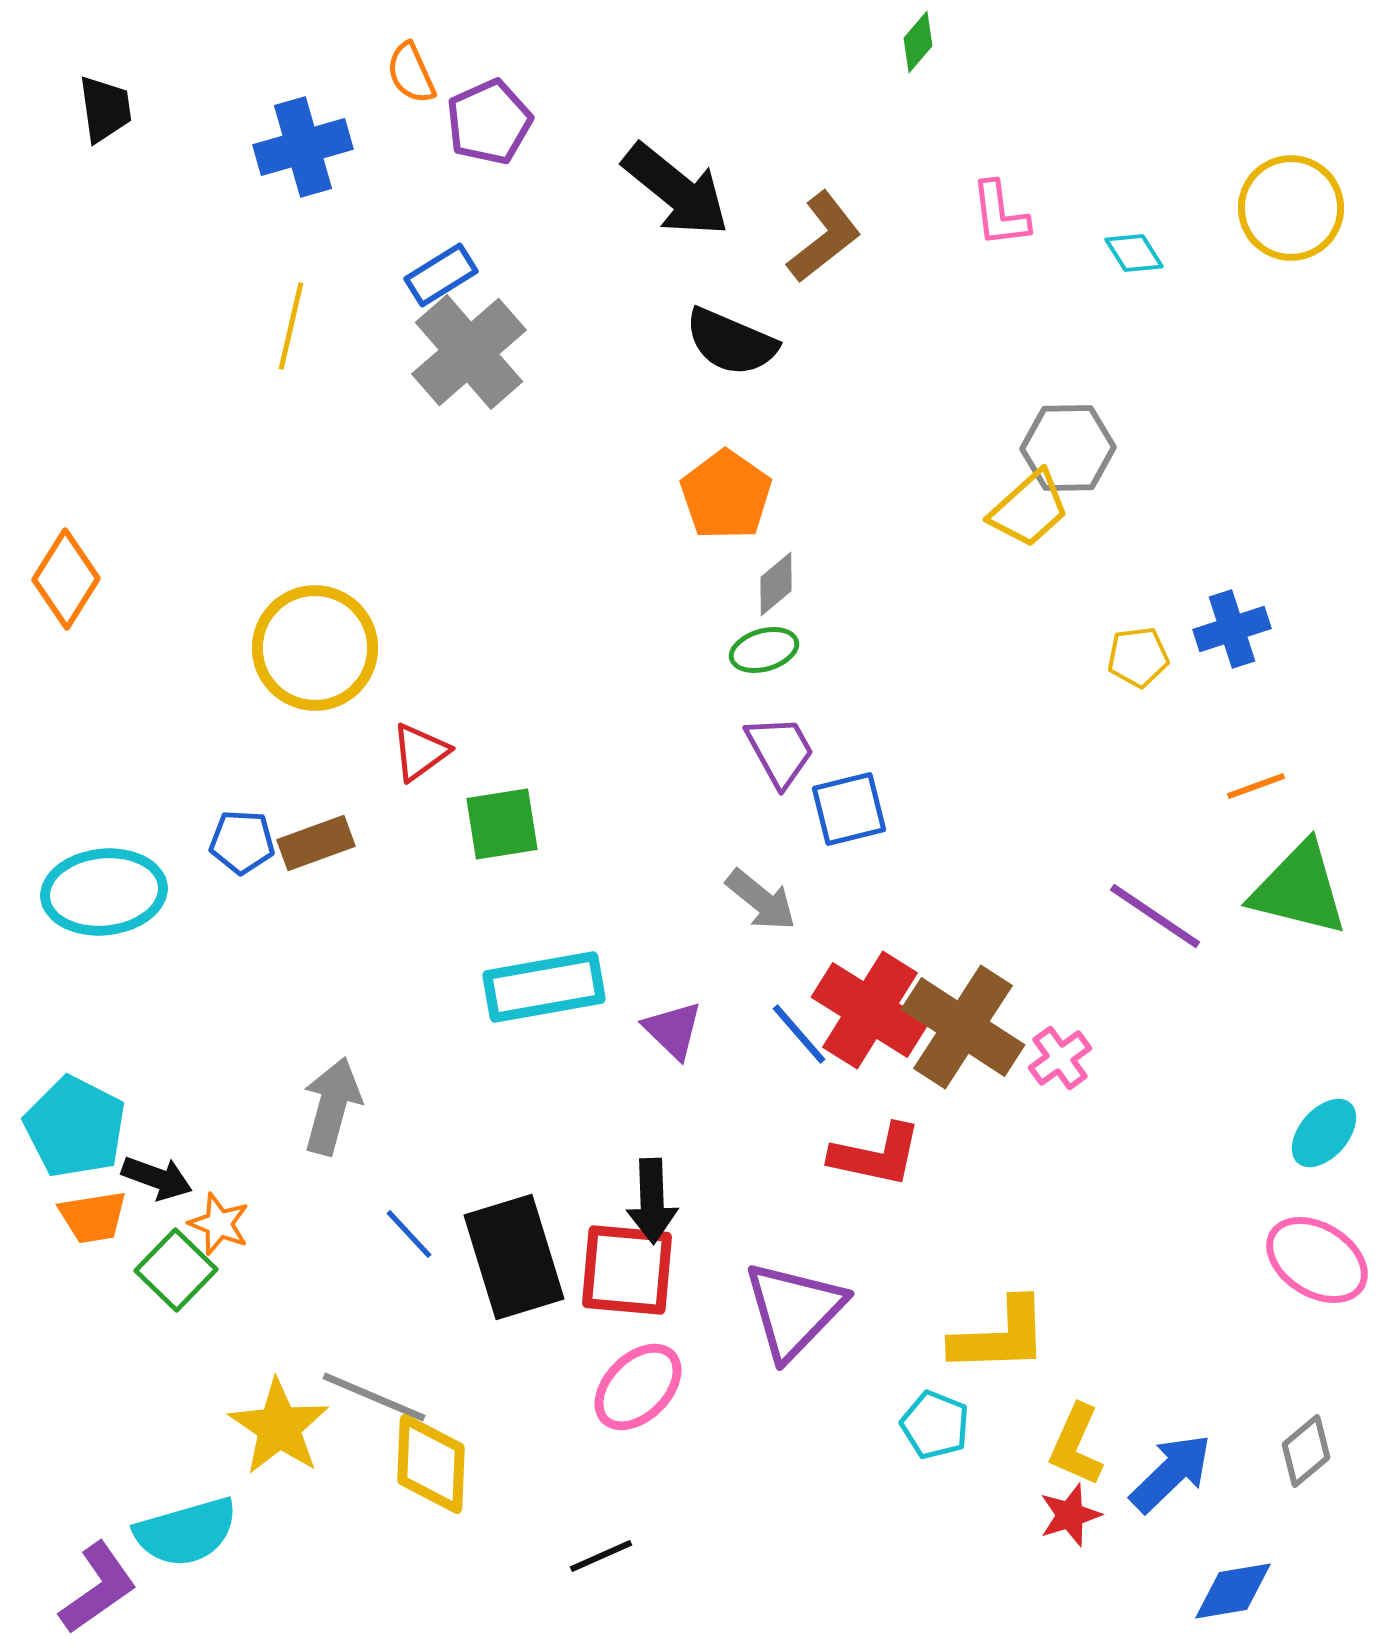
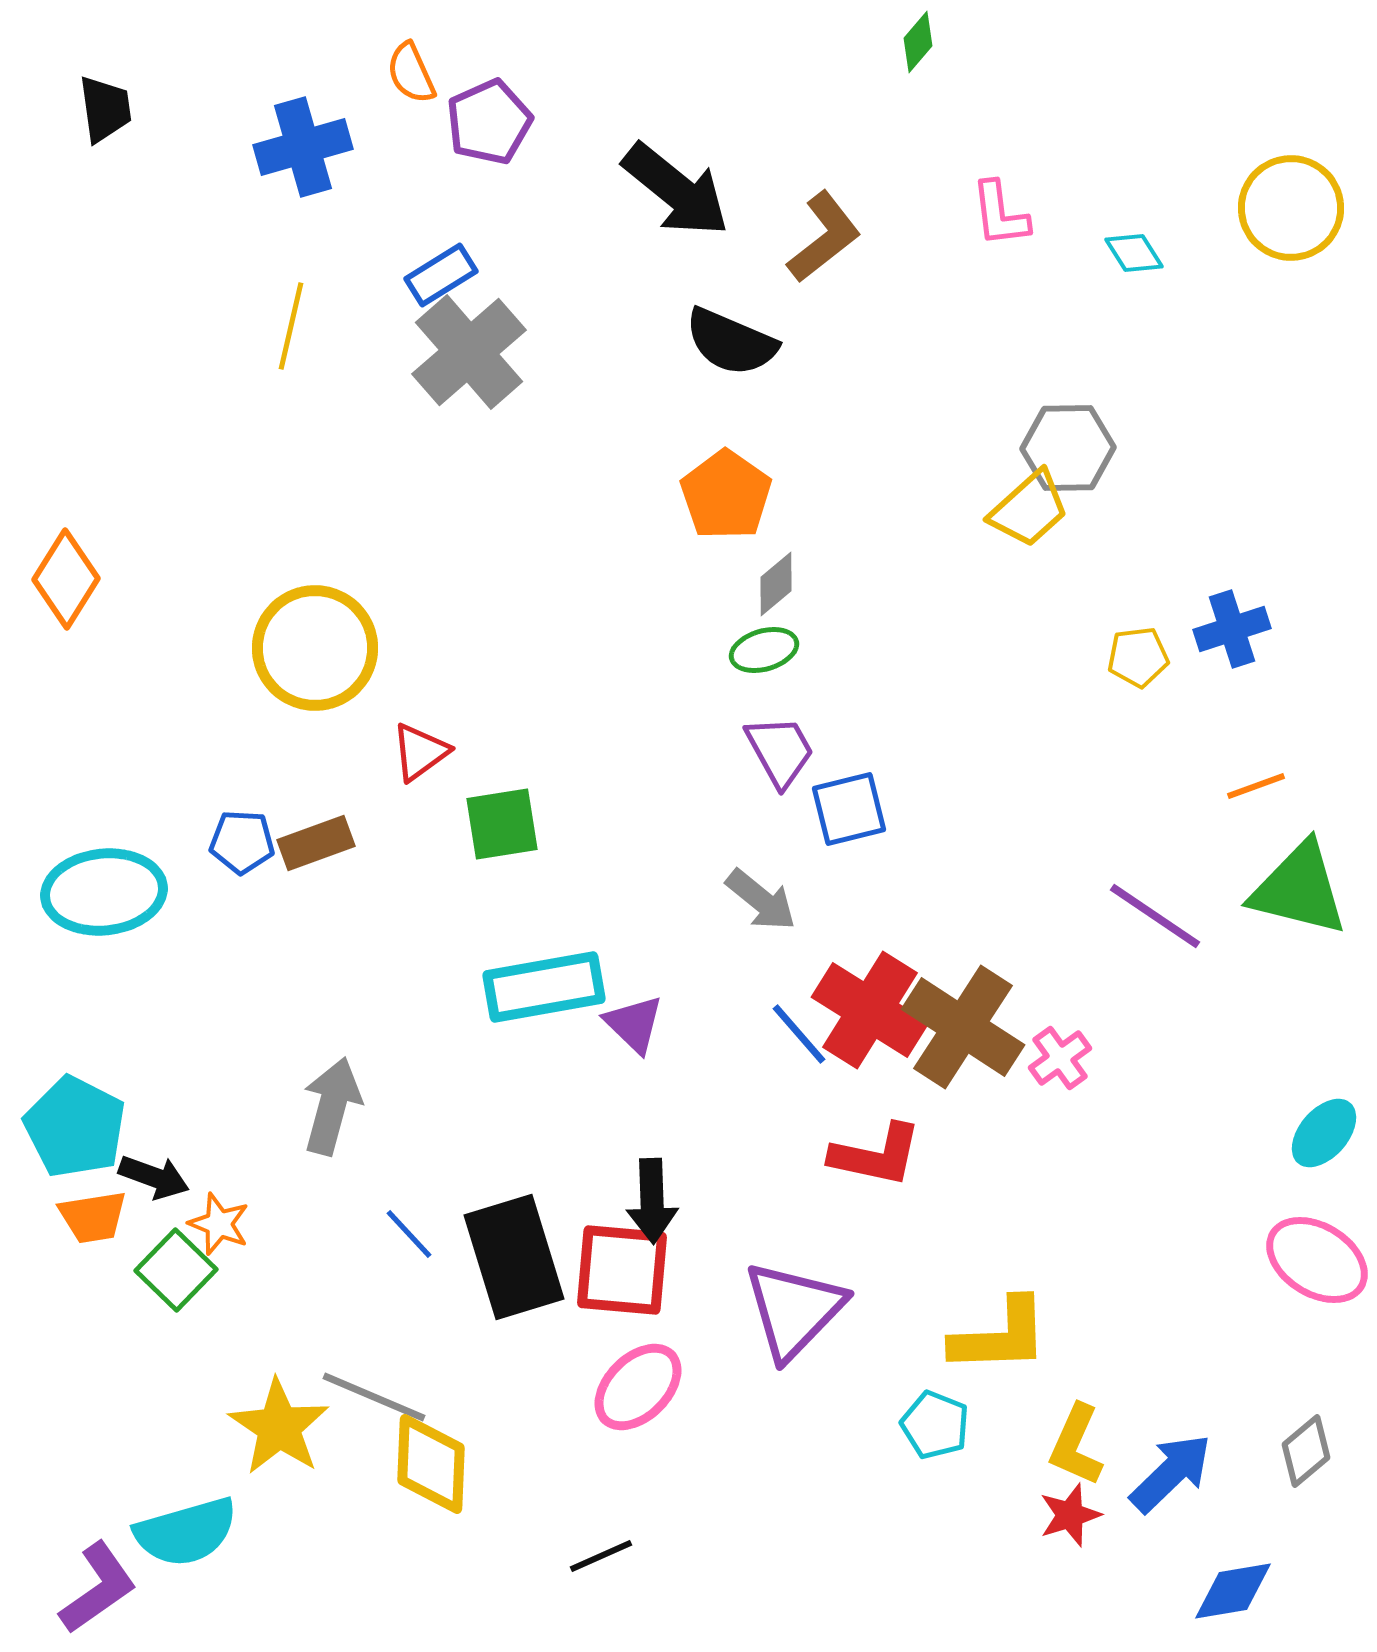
purple triangle at (673, 1030): moved 39 px left, 6 px up
black arrow at (157, 1178): moved 3 px left, 1 px up
red square at (627, 1270): moved 5 px left
